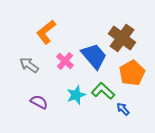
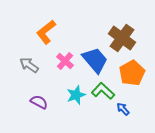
blue trapezoid: moved 1 px right, 4 px down
